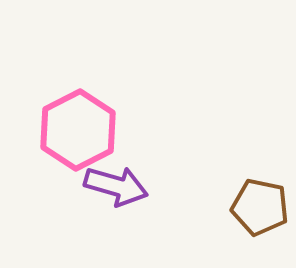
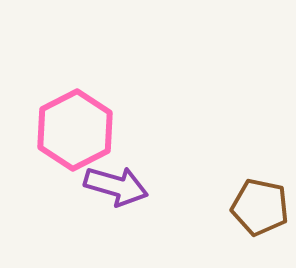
pink hexagon: moved 3 px left
